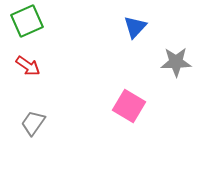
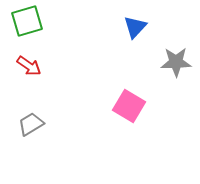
green square: rotated 8 degrees clockwise
red arrow: moved 1 px right
gray trapezoid: moved 2 px left, 1 px down; rotated 24 degrees clockwise
